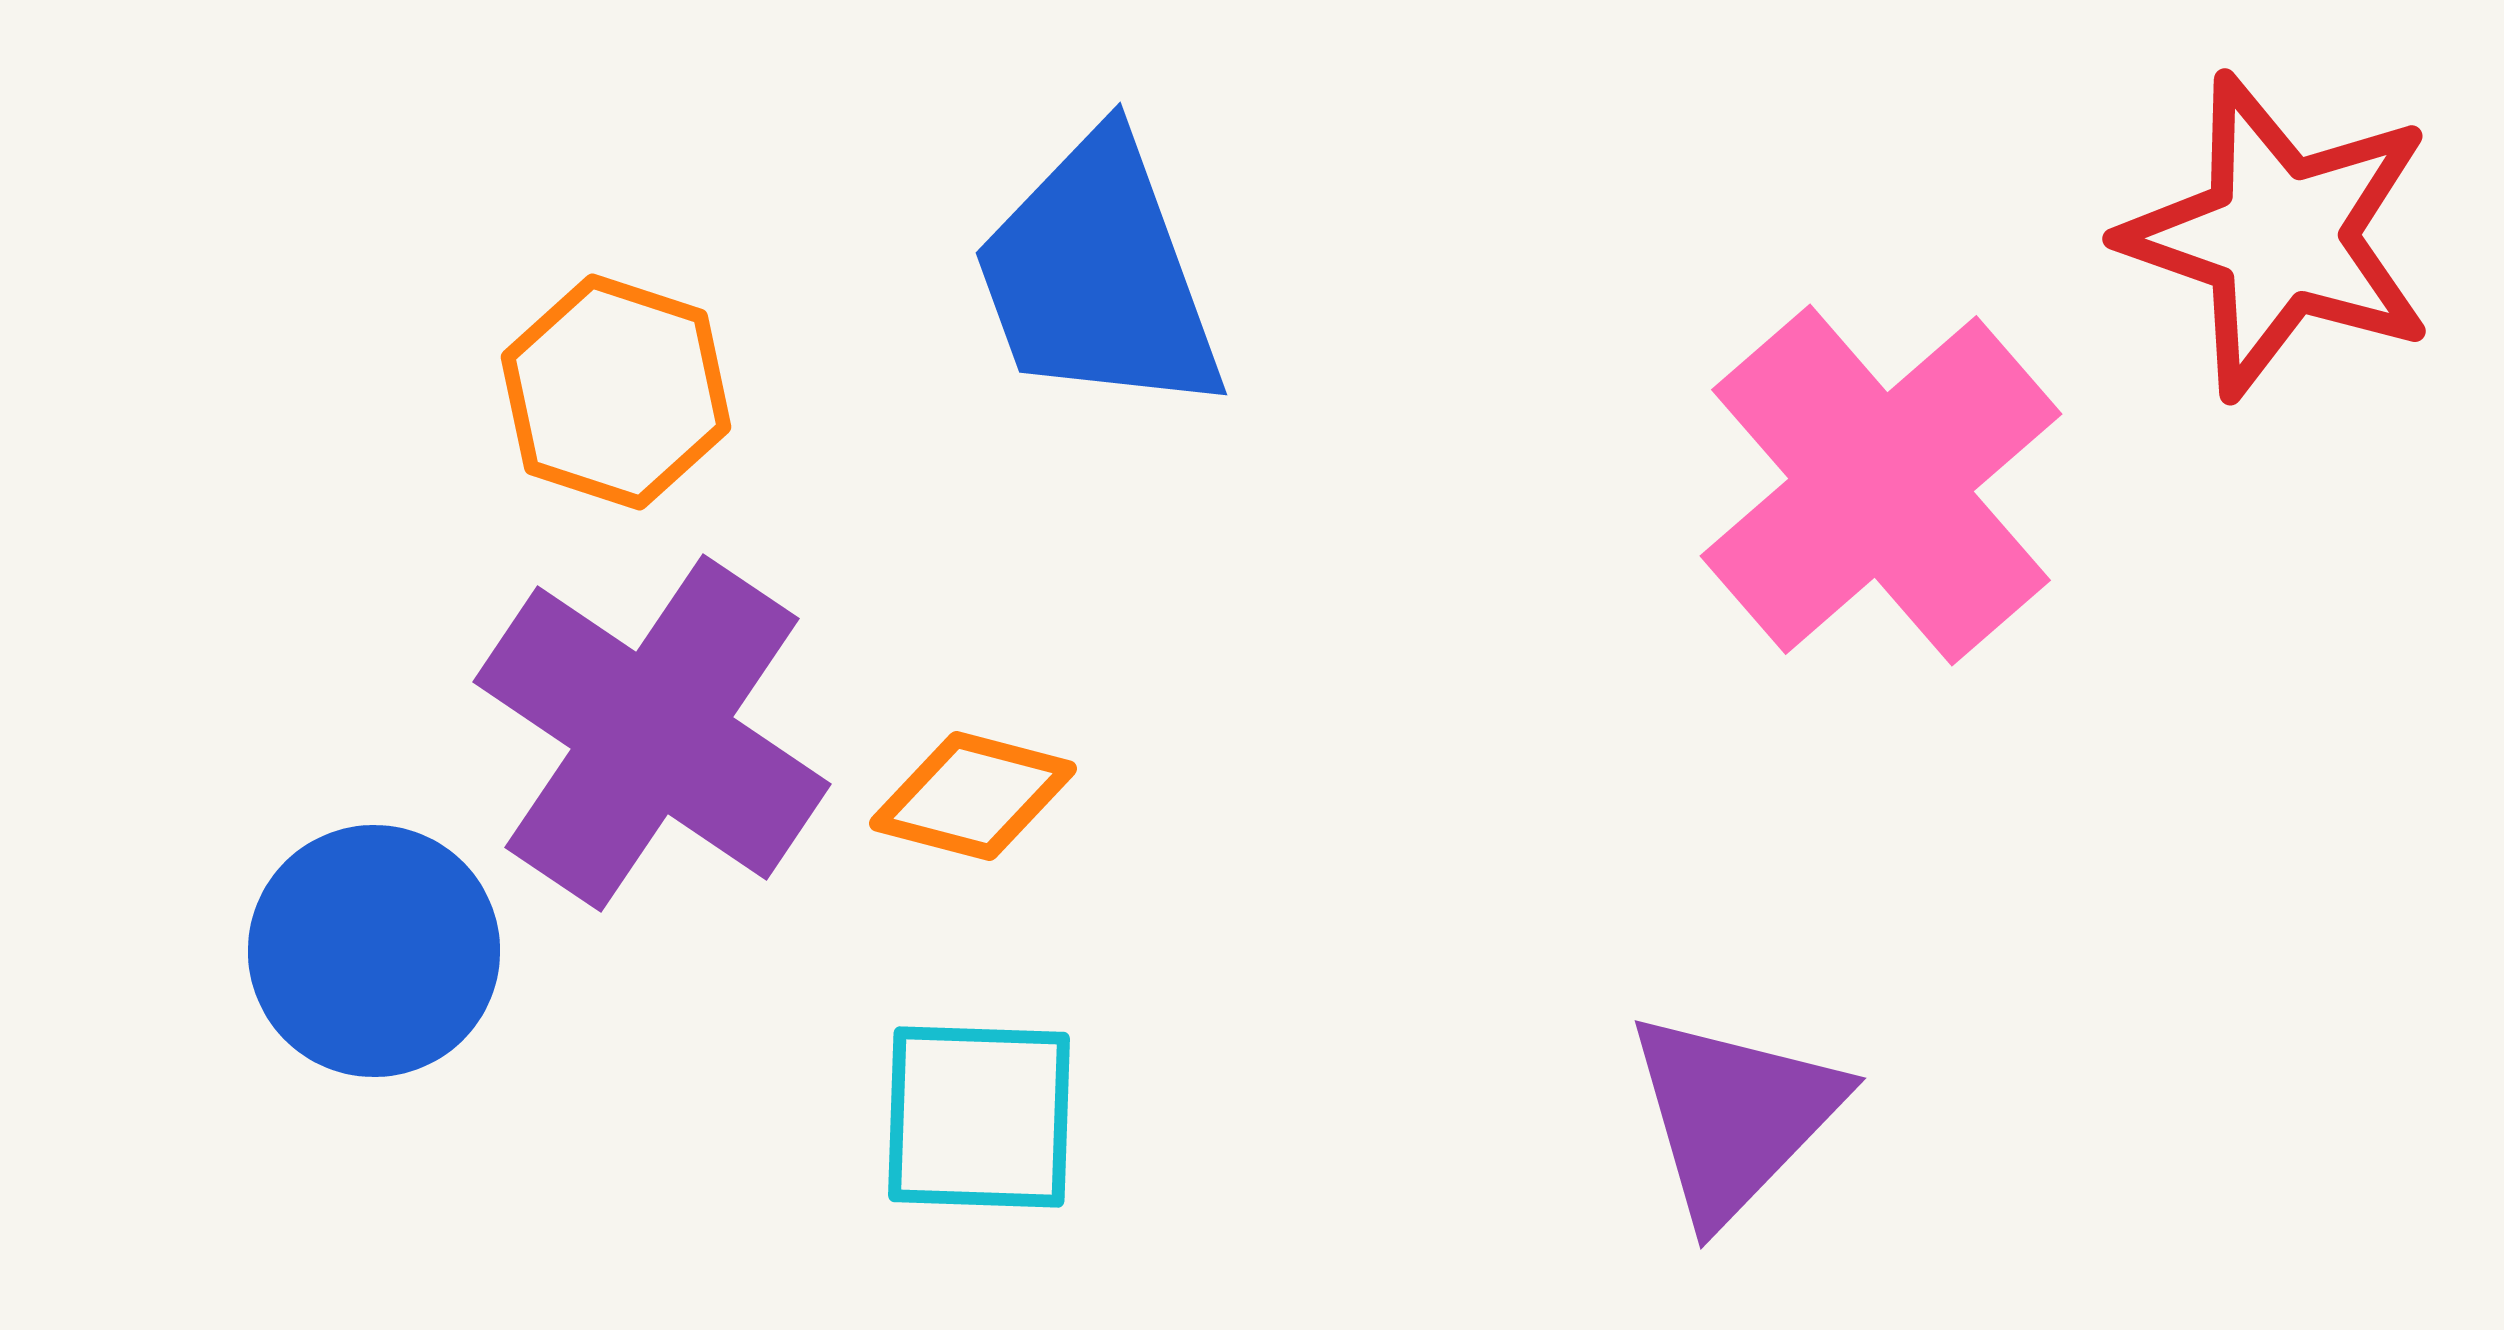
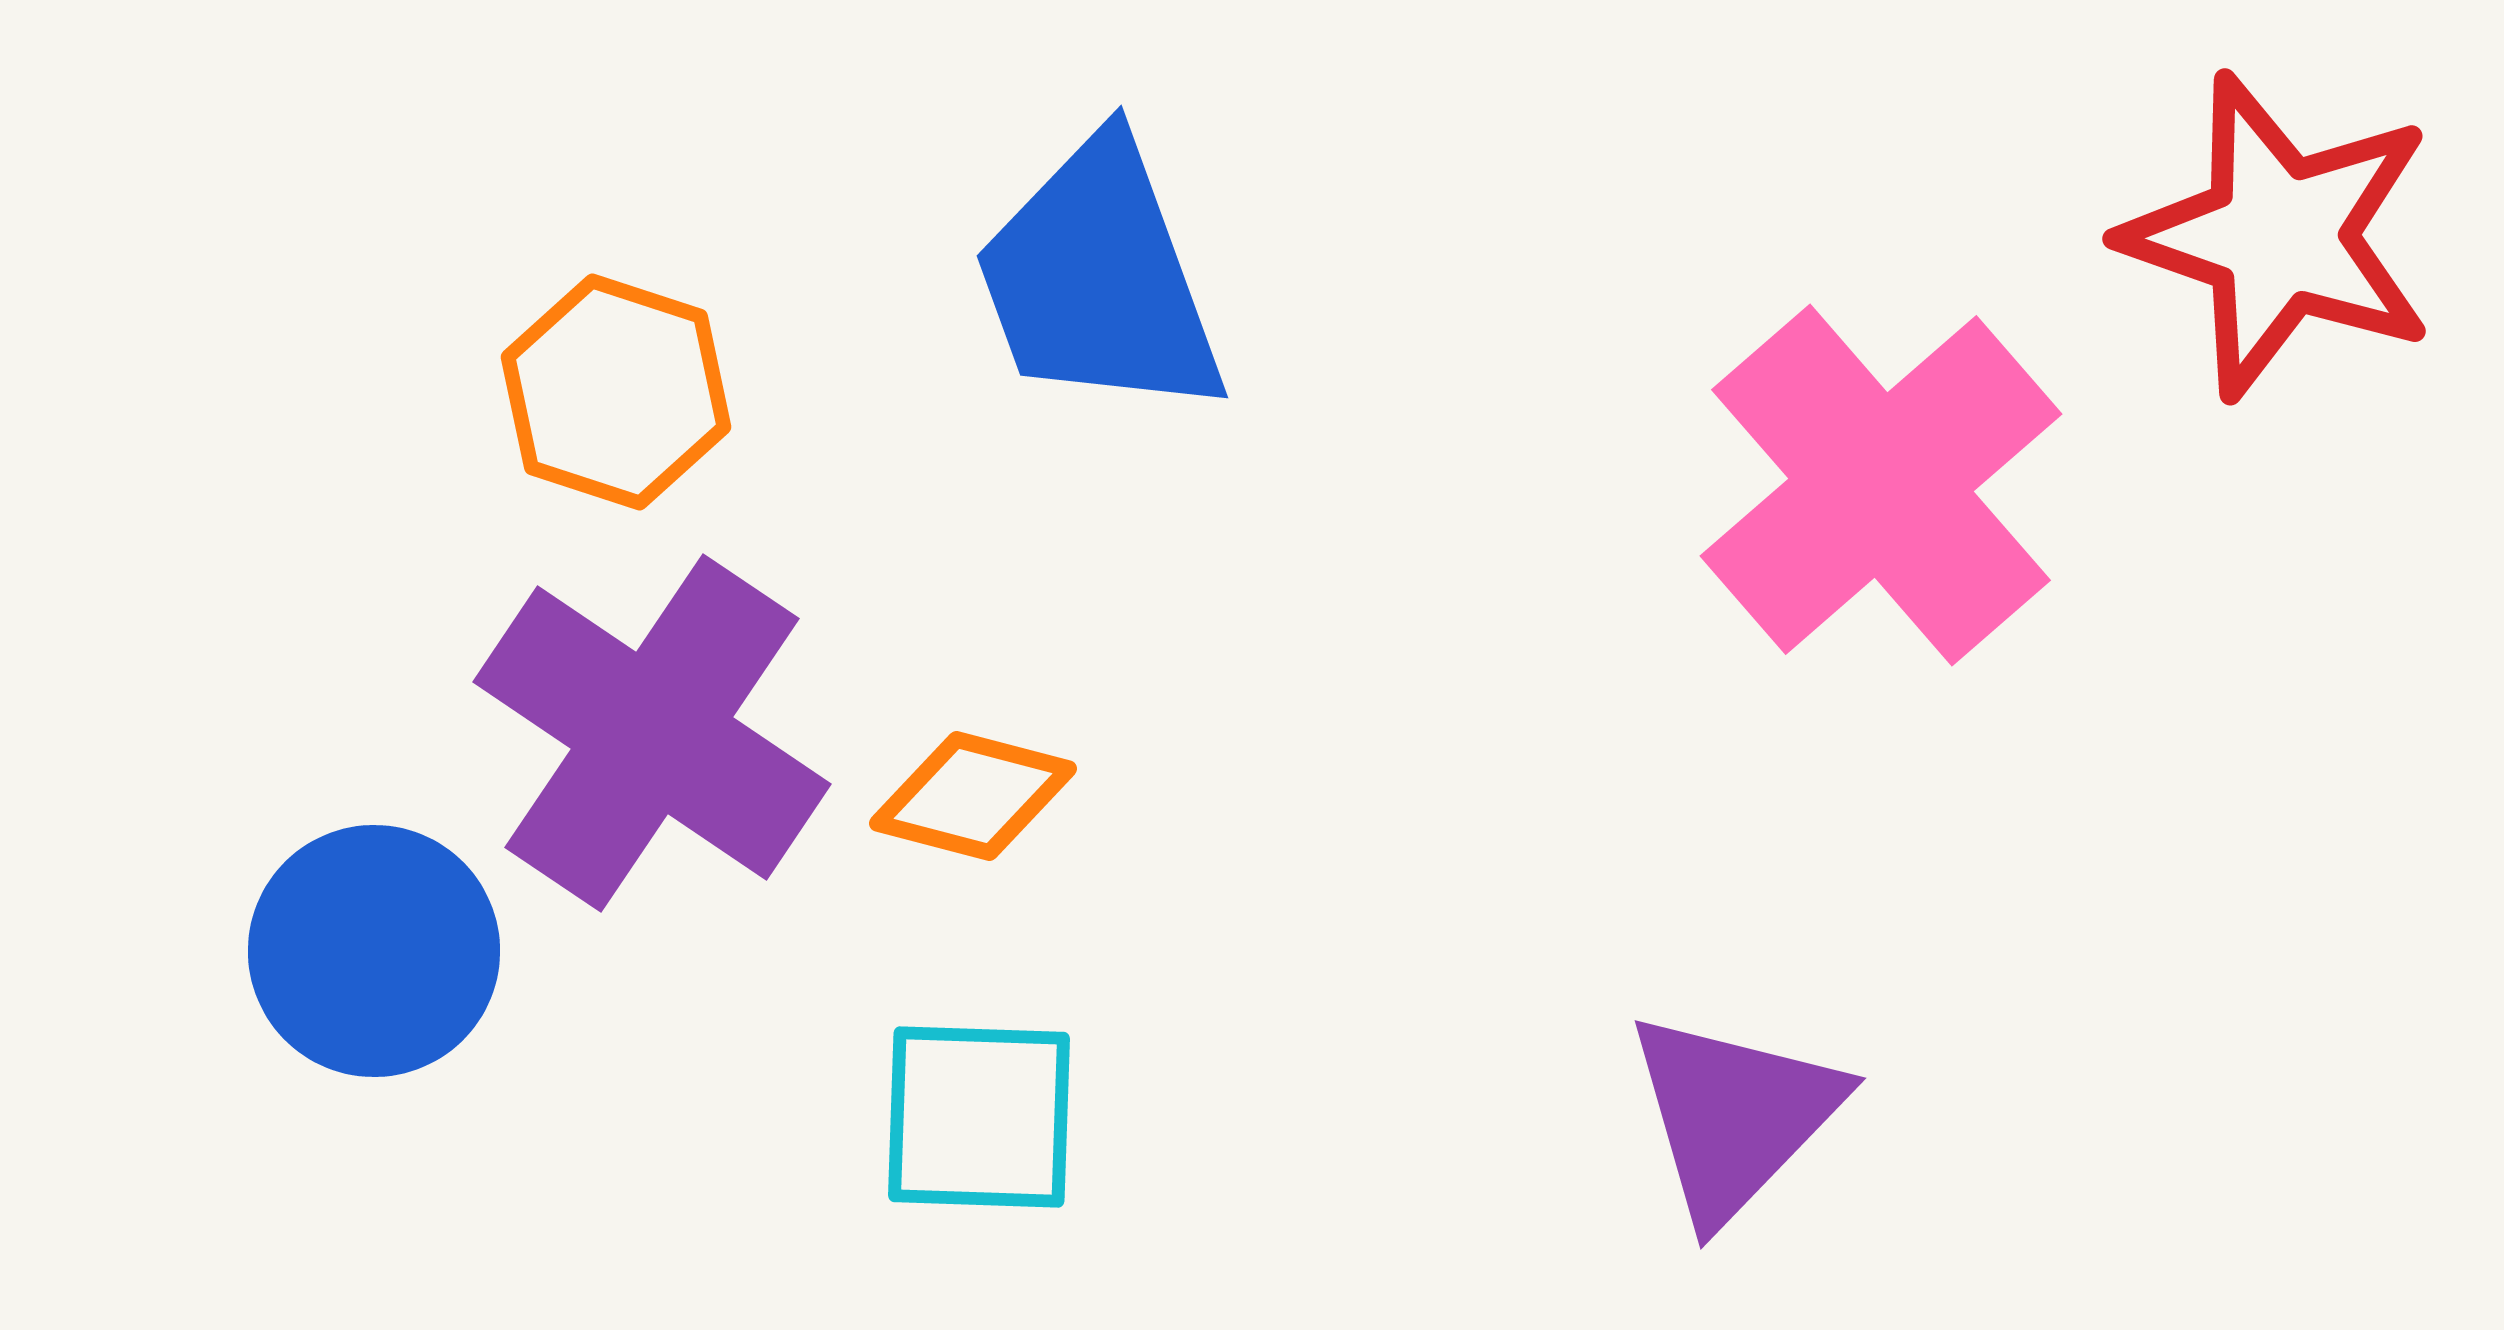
blue trapezoid: moved 1 px right, 3 px down
